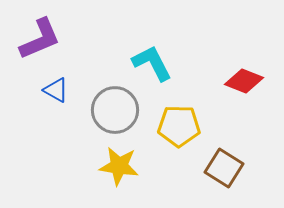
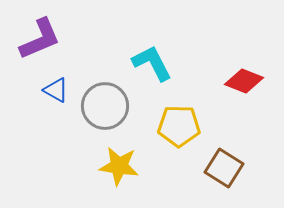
gray circle: moved 10 px left, 4 px up
